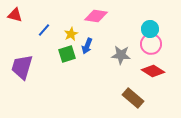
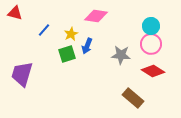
red triangle: moved 2 px up
cyan circle: moved 1 px right, 3 px up
purple trapezoid: moved 7 px down
